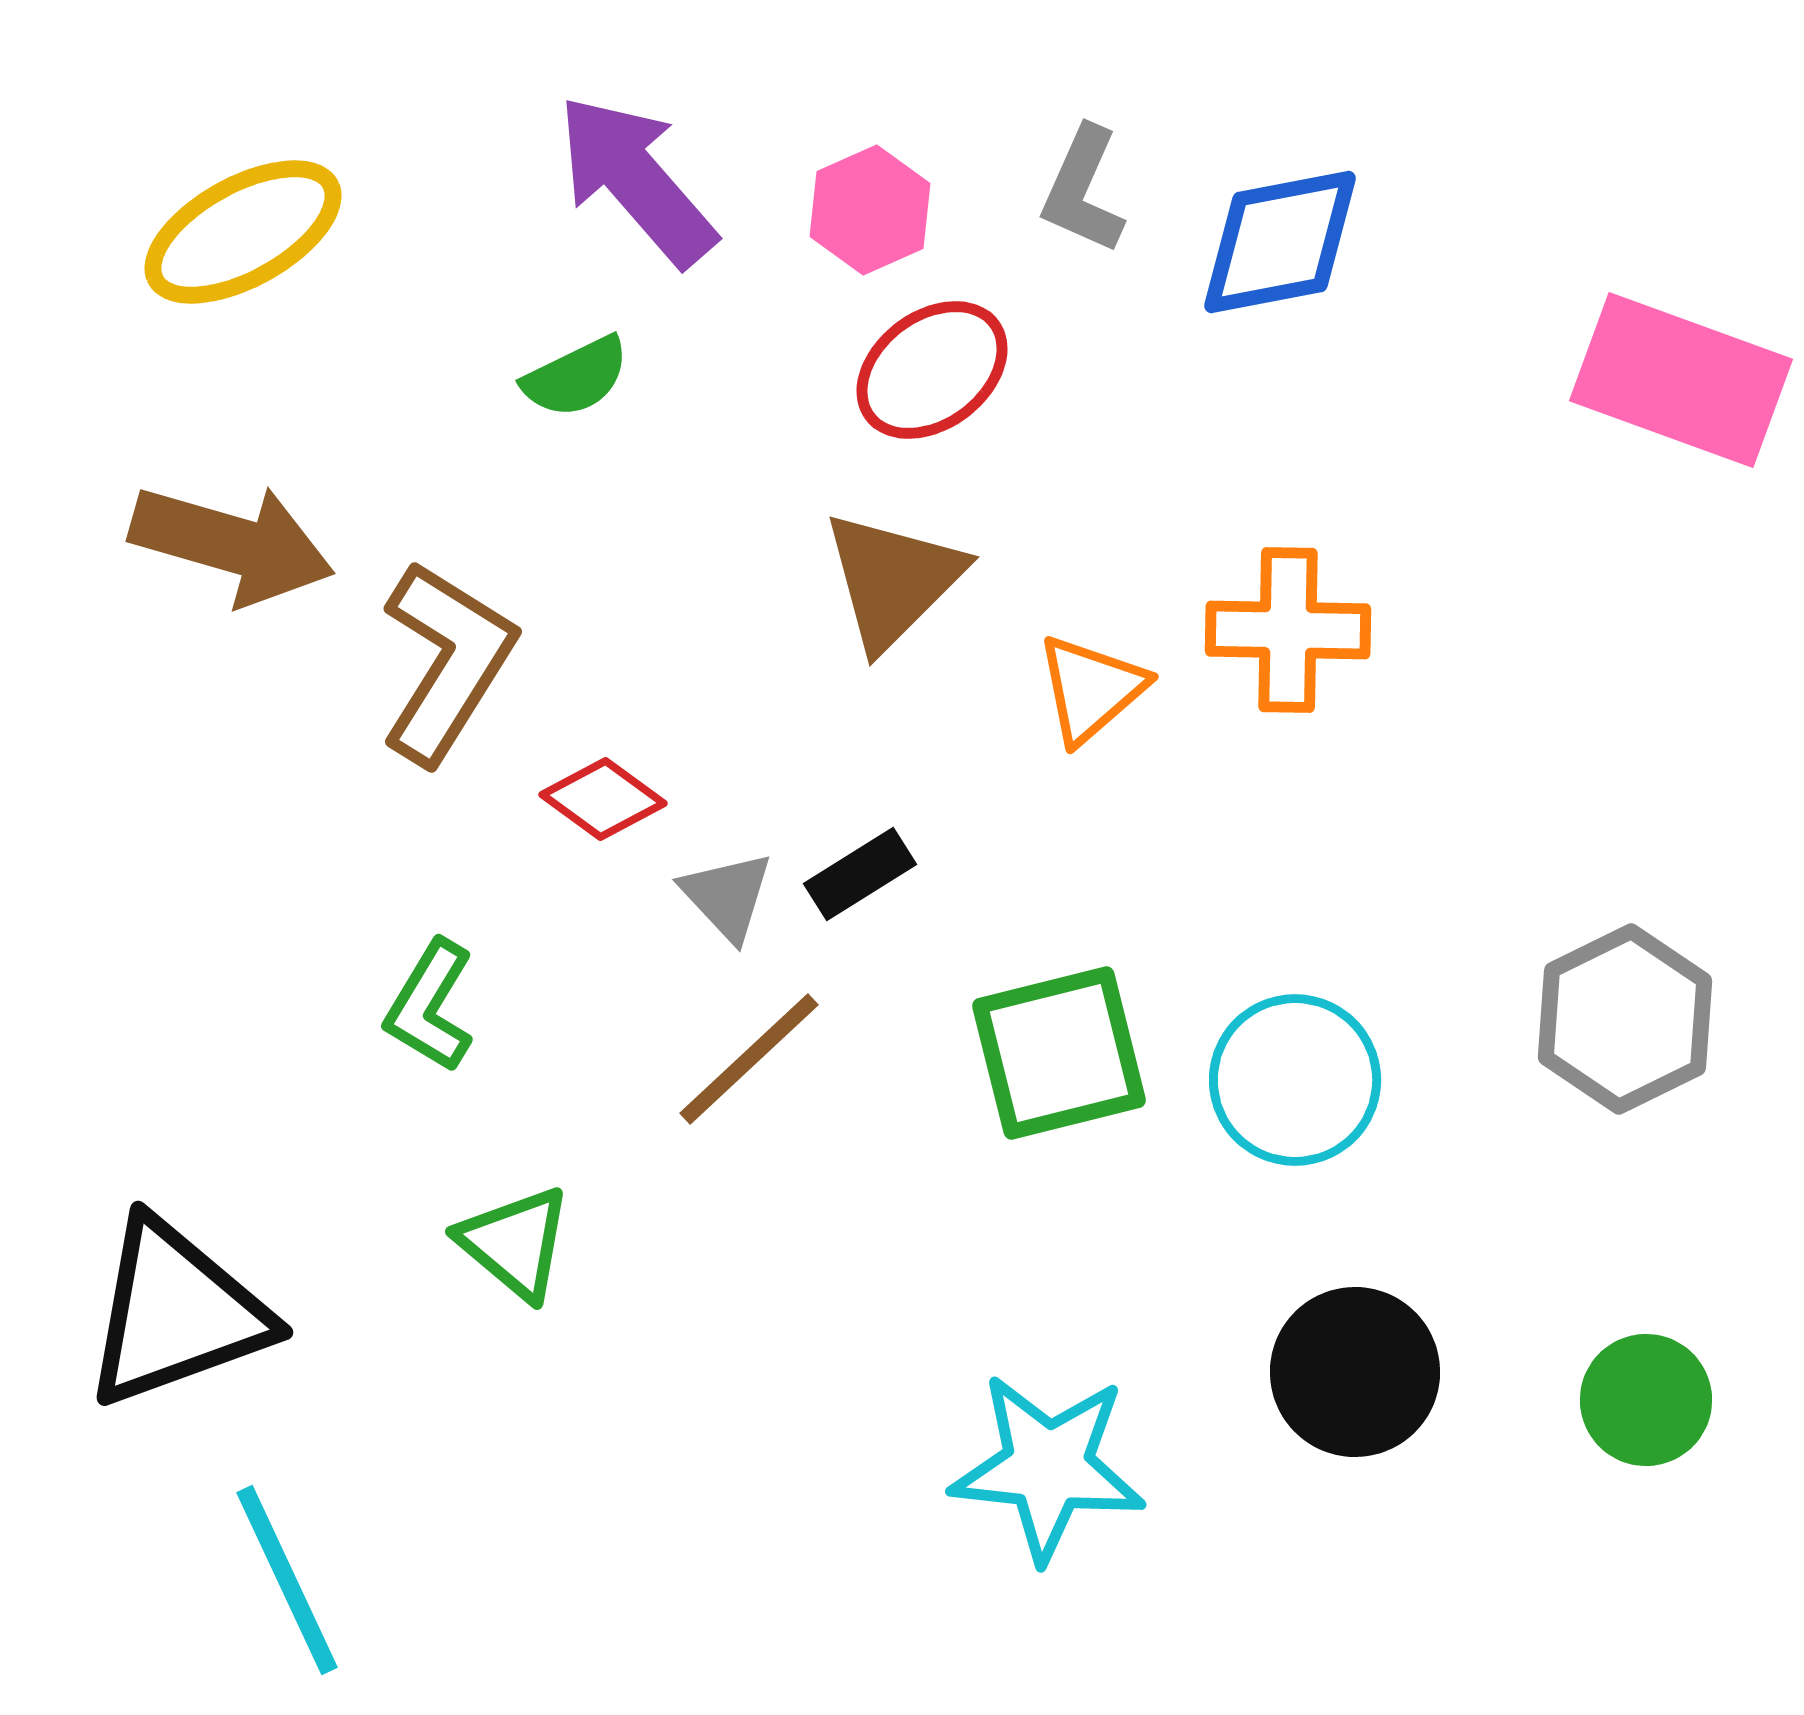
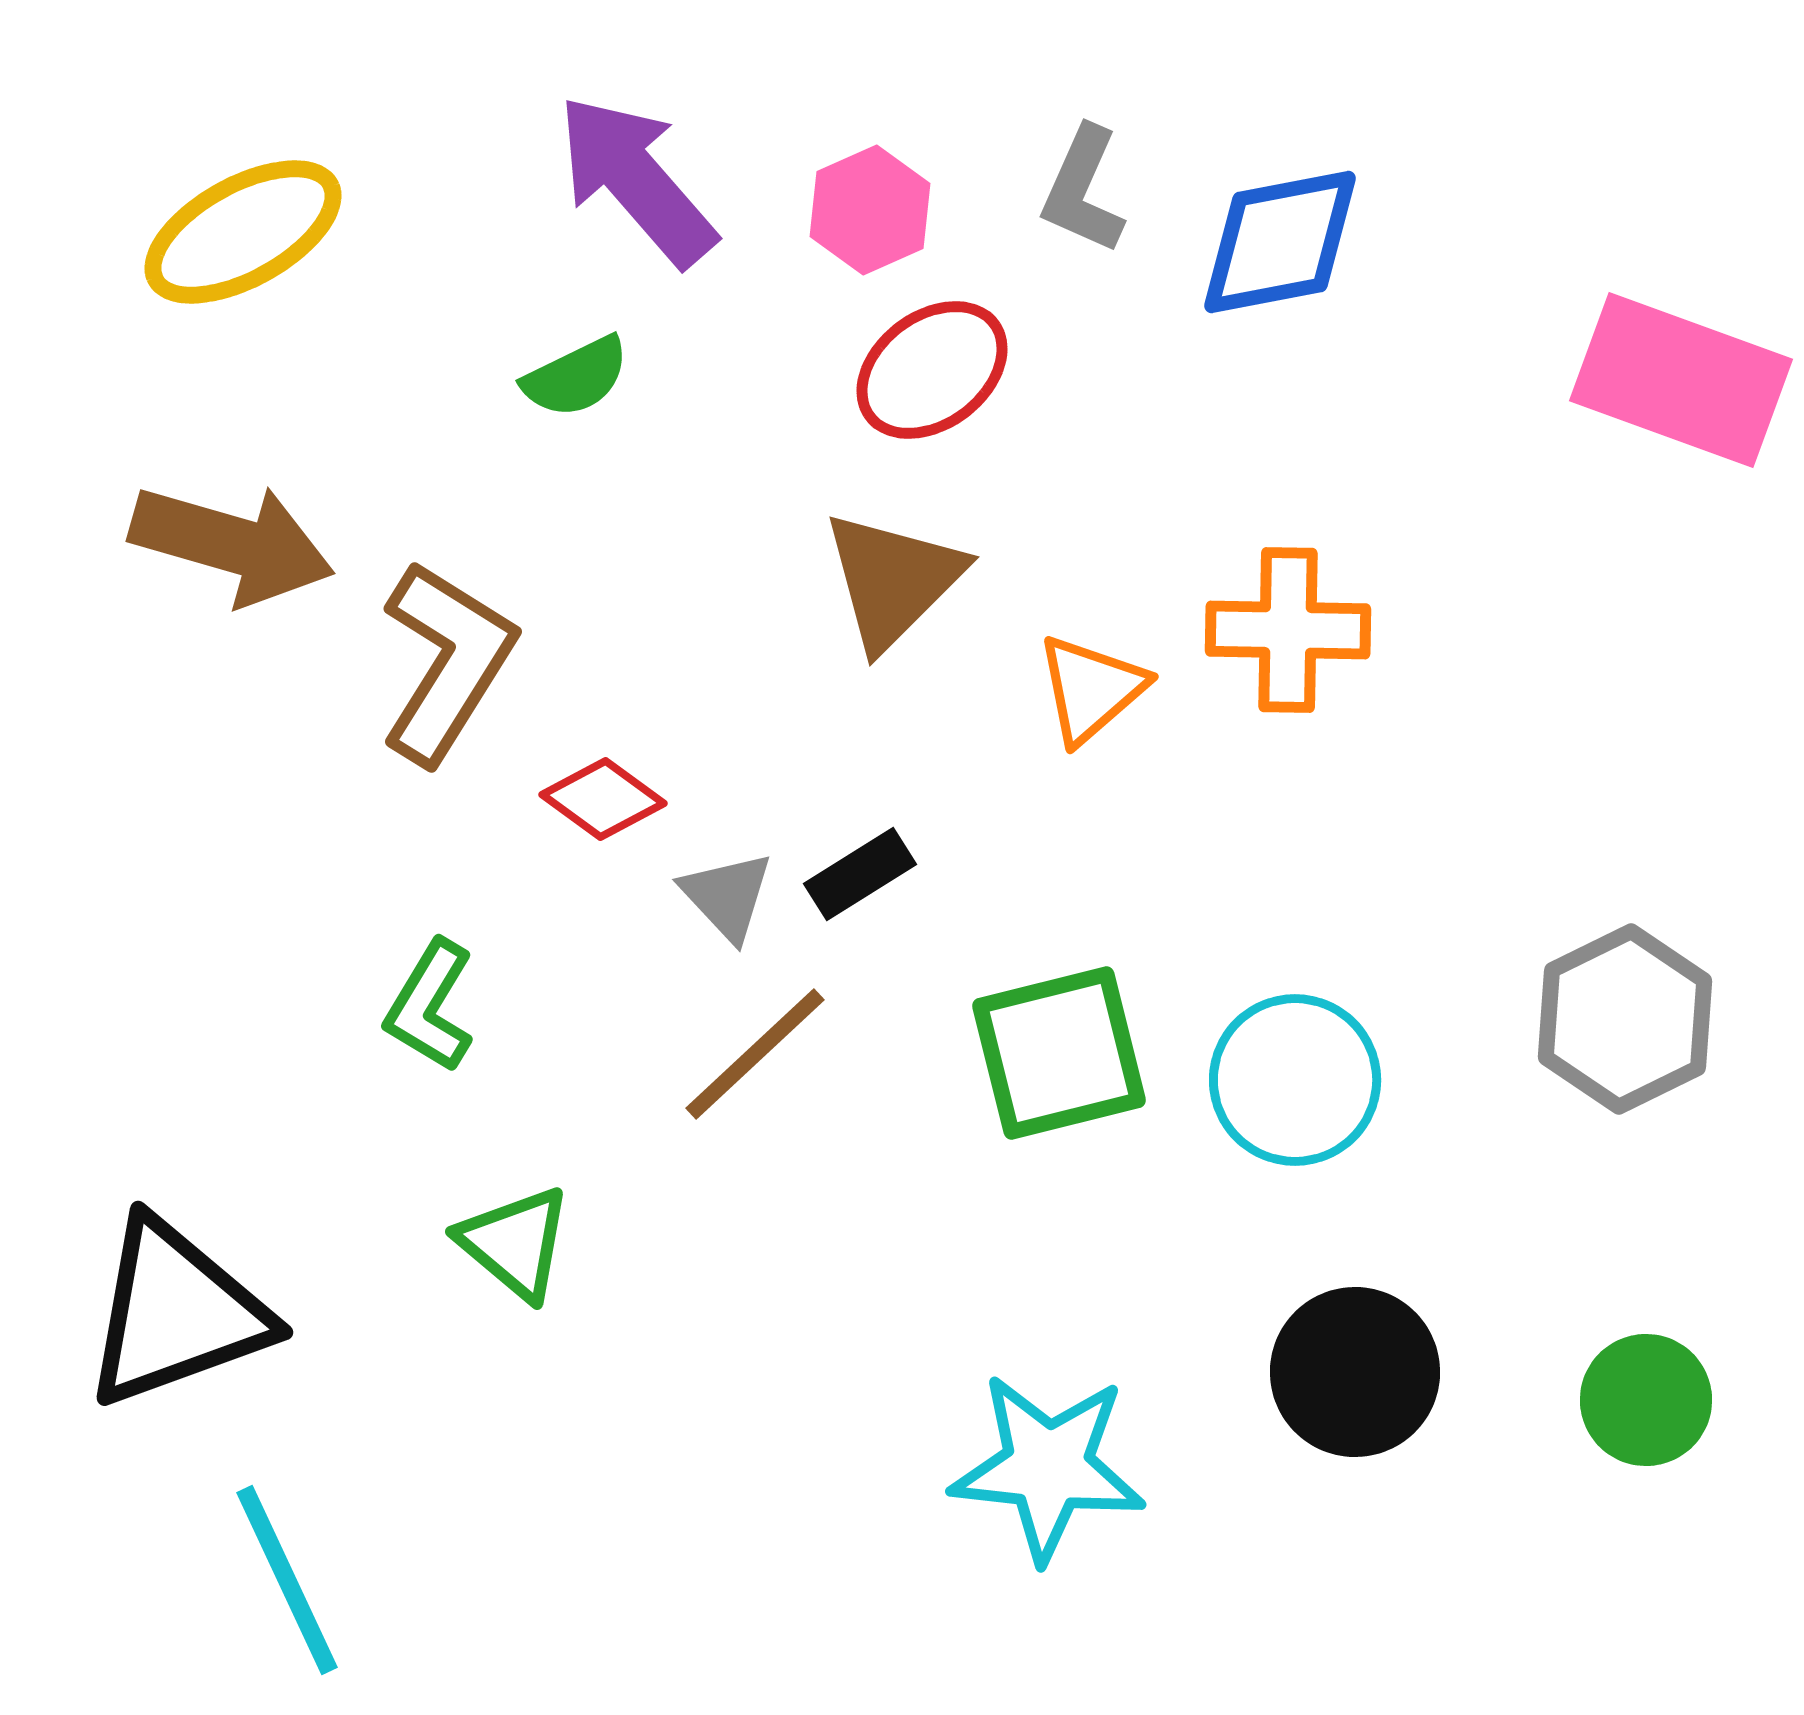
brown line: moved 6 px right, 5 px up
